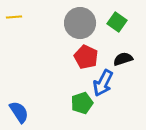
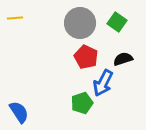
yellow line: moved 1 px right, 1 px down
